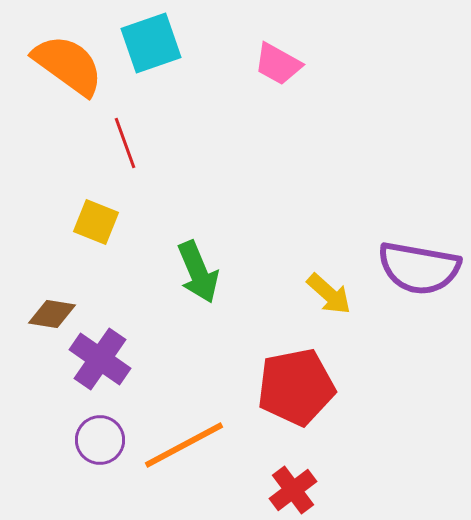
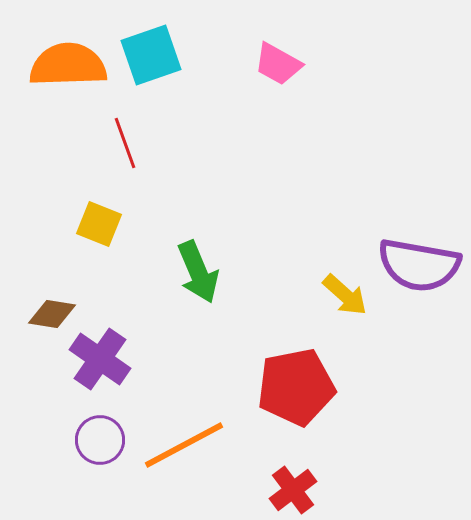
cyan square: moved 12 px down
orange semicircle: rotated 38 degrees counterclockwise
yellow square: moved 3 px right, 2 px down
purple semicircle: moved 3 px up
yellow arrow: moved 16 px right, 1 px down
